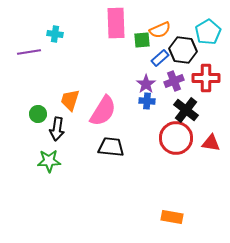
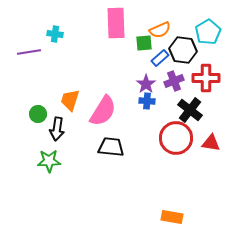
green square: moved 2 px right, 3 px down
black cross: moved 4 px right
